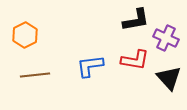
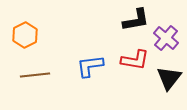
purple cross: rotated 15 degrees clockwise
black triangle: rotated 20 degrees clockwise
